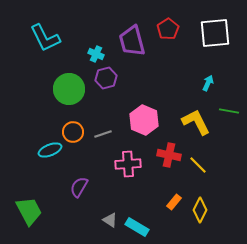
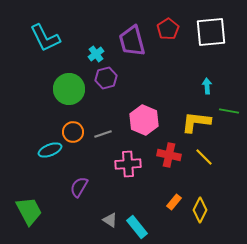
white square: moved 4 px left, 1 px up
cyan cross: rotated 28 degrees clockwise
cyan arrow: moved 1 px left, 3 px down; rotated 28 degrees counterclockwise
yellow L-shape: rotated 56 degrees counterclockwise
yellow line: moved 6 px right, 8 px up
cyan rectangle: rotated 20 degrees clockwise
